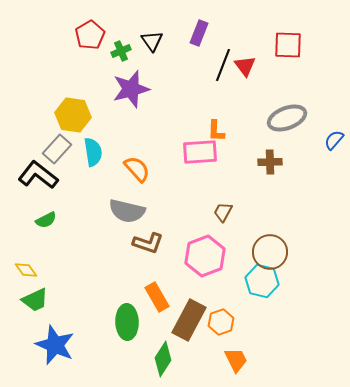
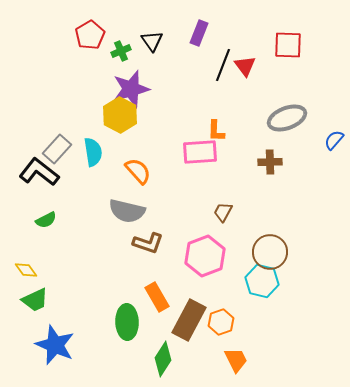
yellow hexagon: moved 47 px right; rotated 20 degrees clockwise
orange semicircle: moved 1 px right, 2 px down
black L-shape: moved 1 px right, 3 px up
